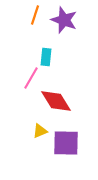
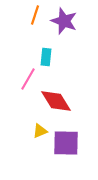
purple star: moved 1 px down
pink line: moved 3 px left, 1 px down
